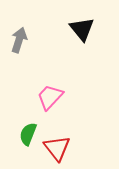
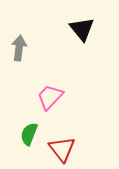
gray arrow: moved 8 px down; rotated 10 degrees counterclockwise
green semicircle: moved 1 px right
red triangle: moved 5 px right, 1 px down
